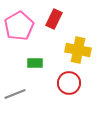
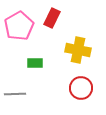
red rectangle: moved 2 px left, 1 px up
red circle: moved 12 px right, 5 px down
gray line: rotated 20 degrees clockwise
